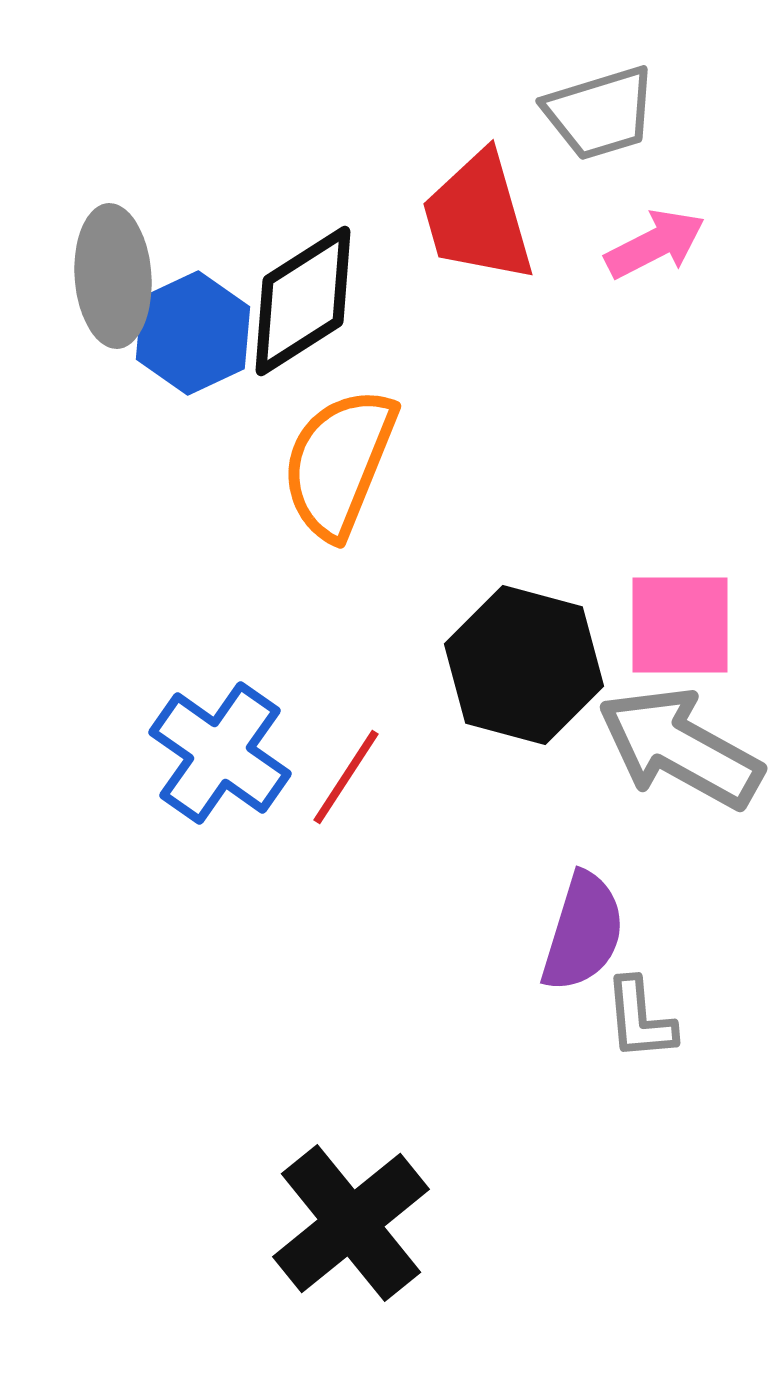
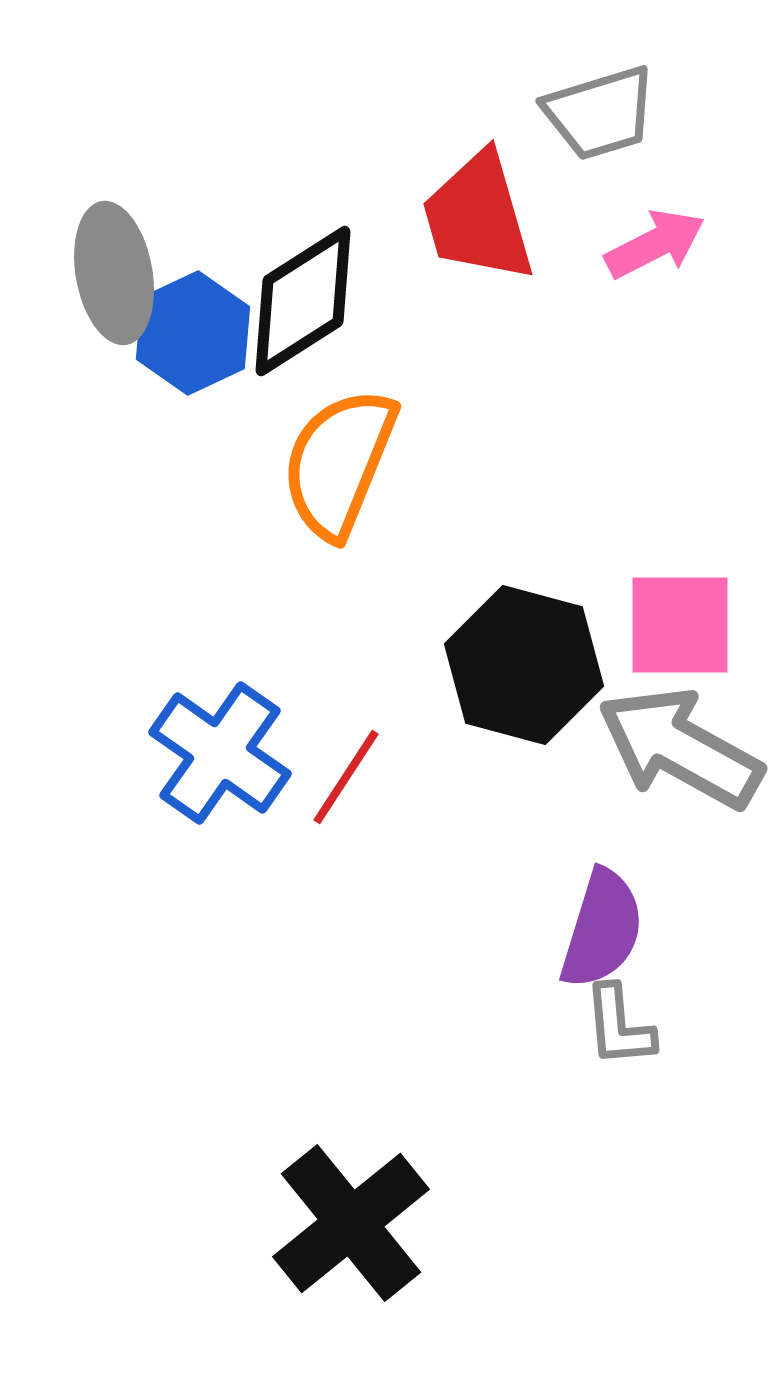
gray ellipse: moved 1 px right, 3 px up; rotated 6 degrees counterclockwise
purple semicircle: moved 19 px right, 3 px up
gray L-shape: moved 21 px left, 7 px down
